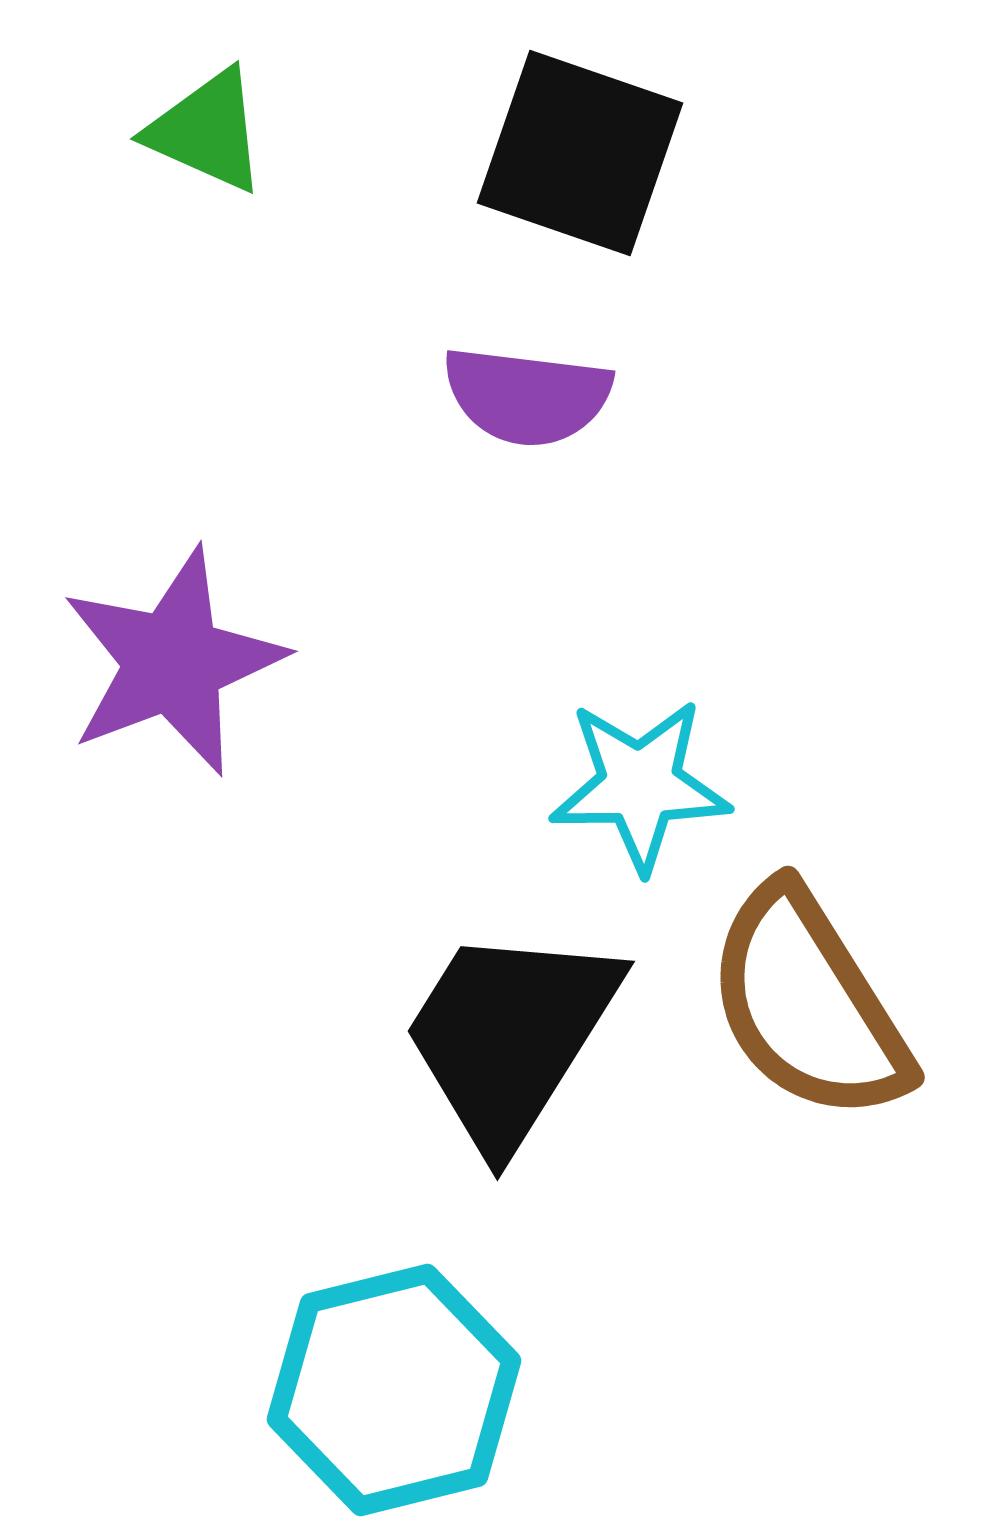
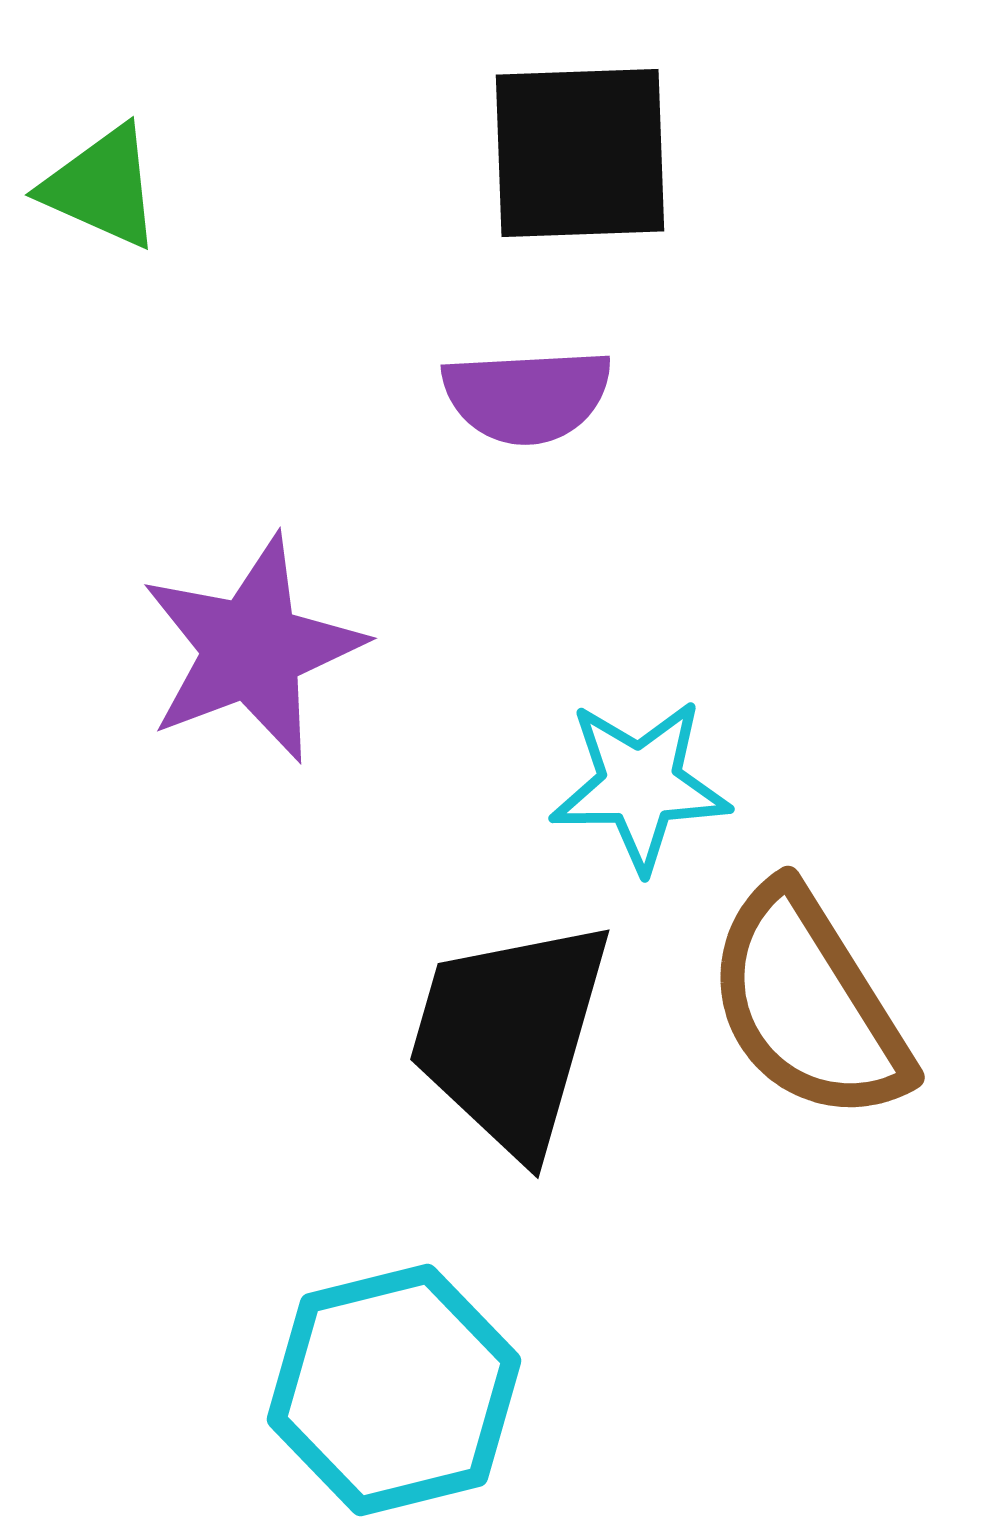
green triangle: moved 105 px left, 56 px down
black square: rotated 21 degrees counterclockwise
purple semicircle: rotated 10 degrees counterclockwise
purple star: moved 79 px right, 13 px up
black trapezoid: rotated 16 degrees counterclockwise
